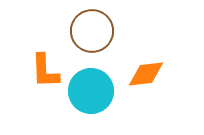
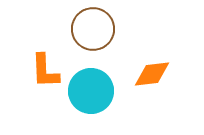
brown circle: moved 1 px right, 2 px up
orange diamond: moved 6 px right
